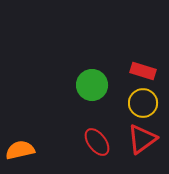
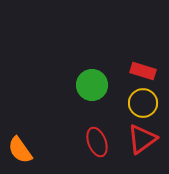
red ellipse: rotated 16 degrees clockwise
orange semicircle: rotated 112 degrees counterclockwise
